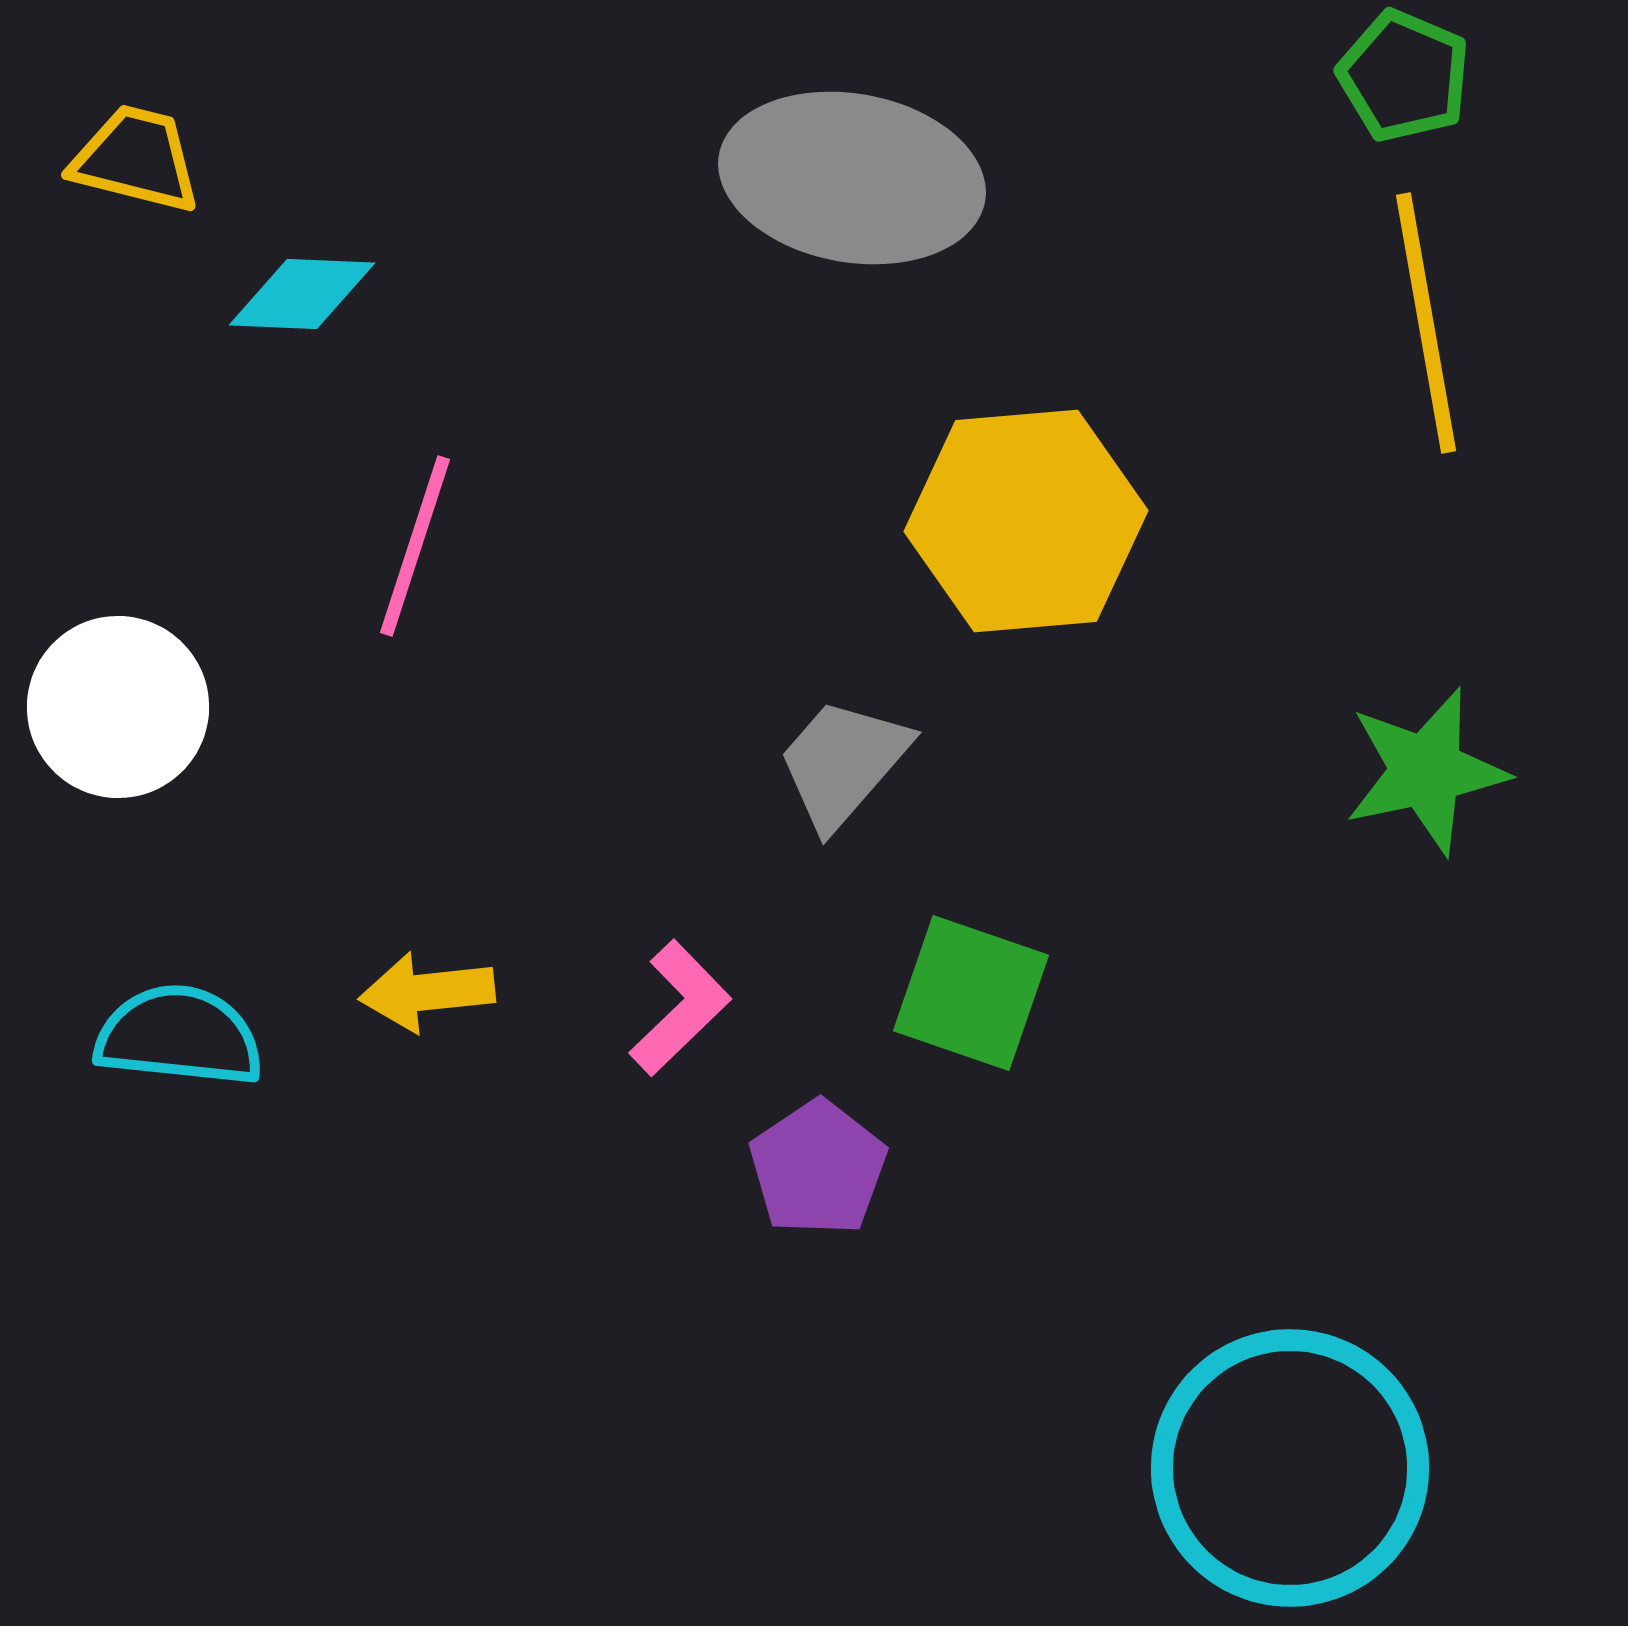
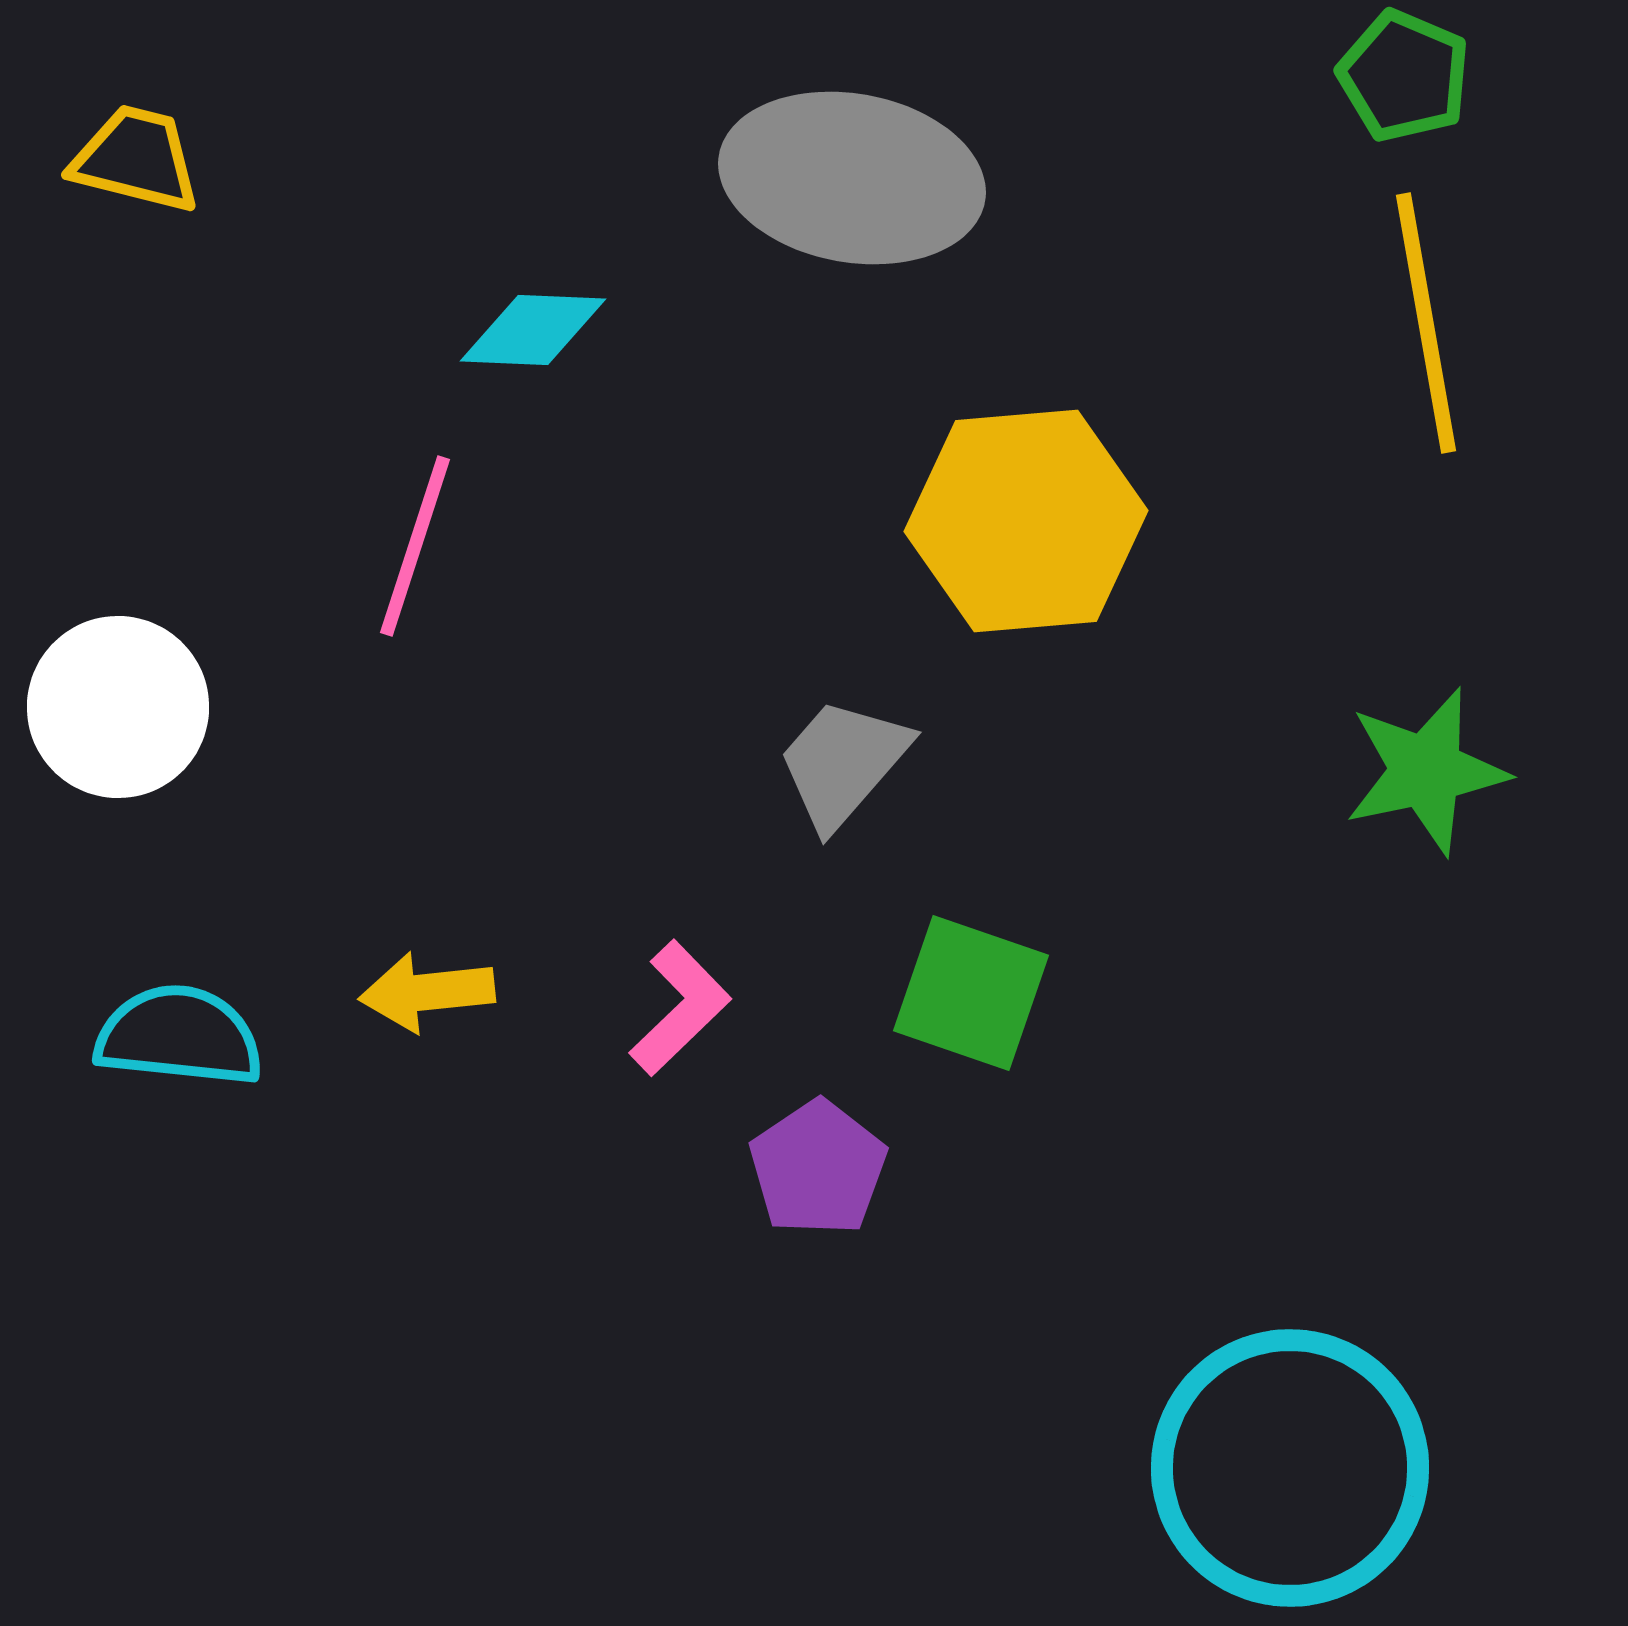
cyan diamond: moved 231 px right, 36 px down
